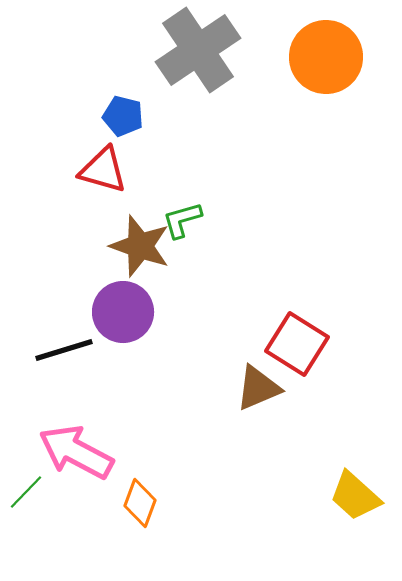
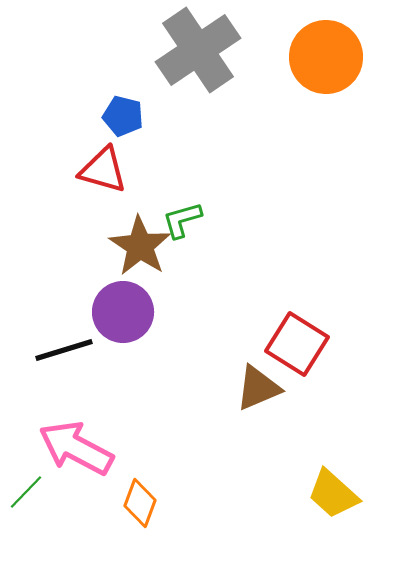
brown star: rotated 14 degrees clockwise
pink arrow: moved 4 px up
yellow trapezoid: moved 22 px left, 2 px up
